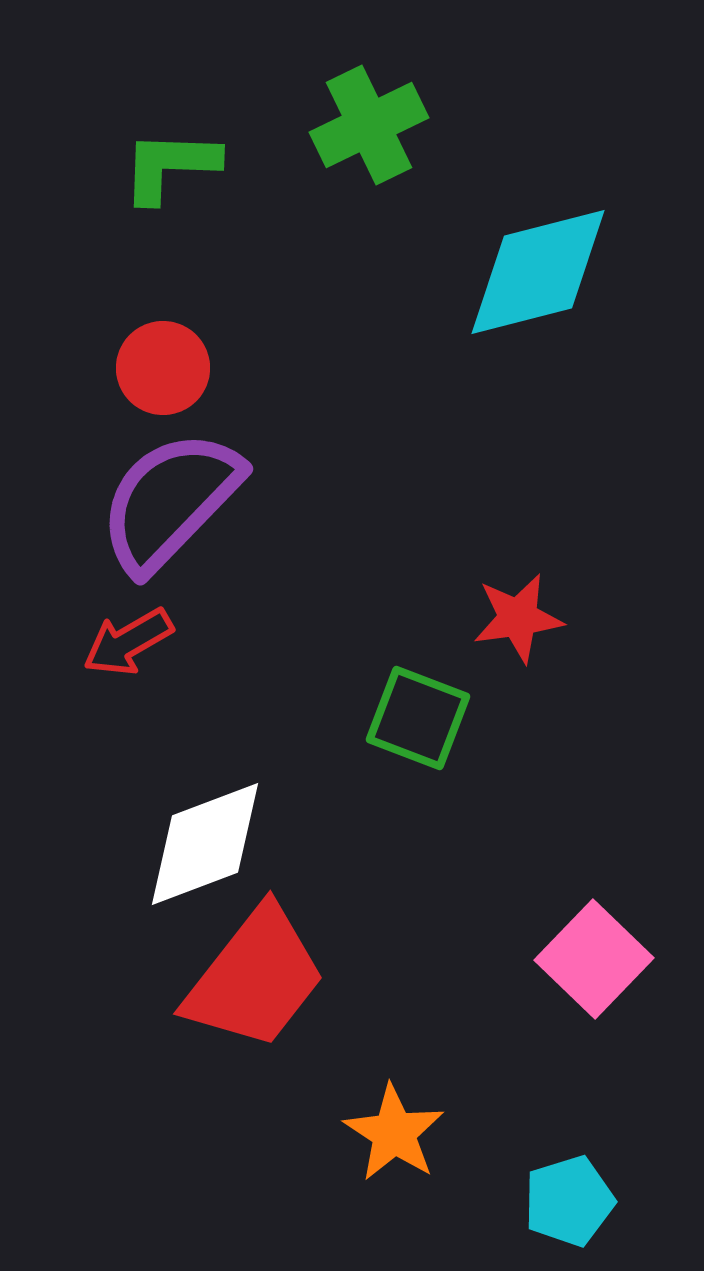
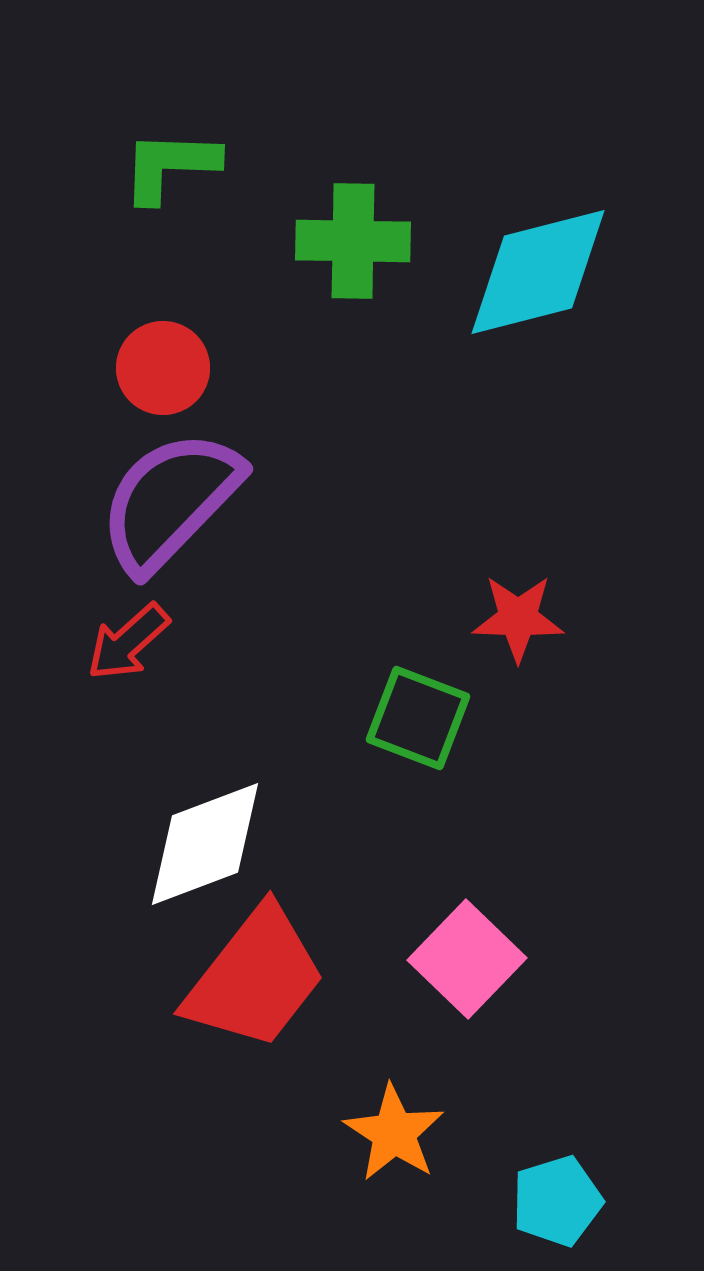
green cross: moved 16 px left, 116 px down; rotated 27 degrees clockwise
red star: rotated 10 degrees clockwise
red arrow: rotated 12 degrees counterclockwise
pink square: moved 127 px left
cyan pentagon: moved 12 px left
